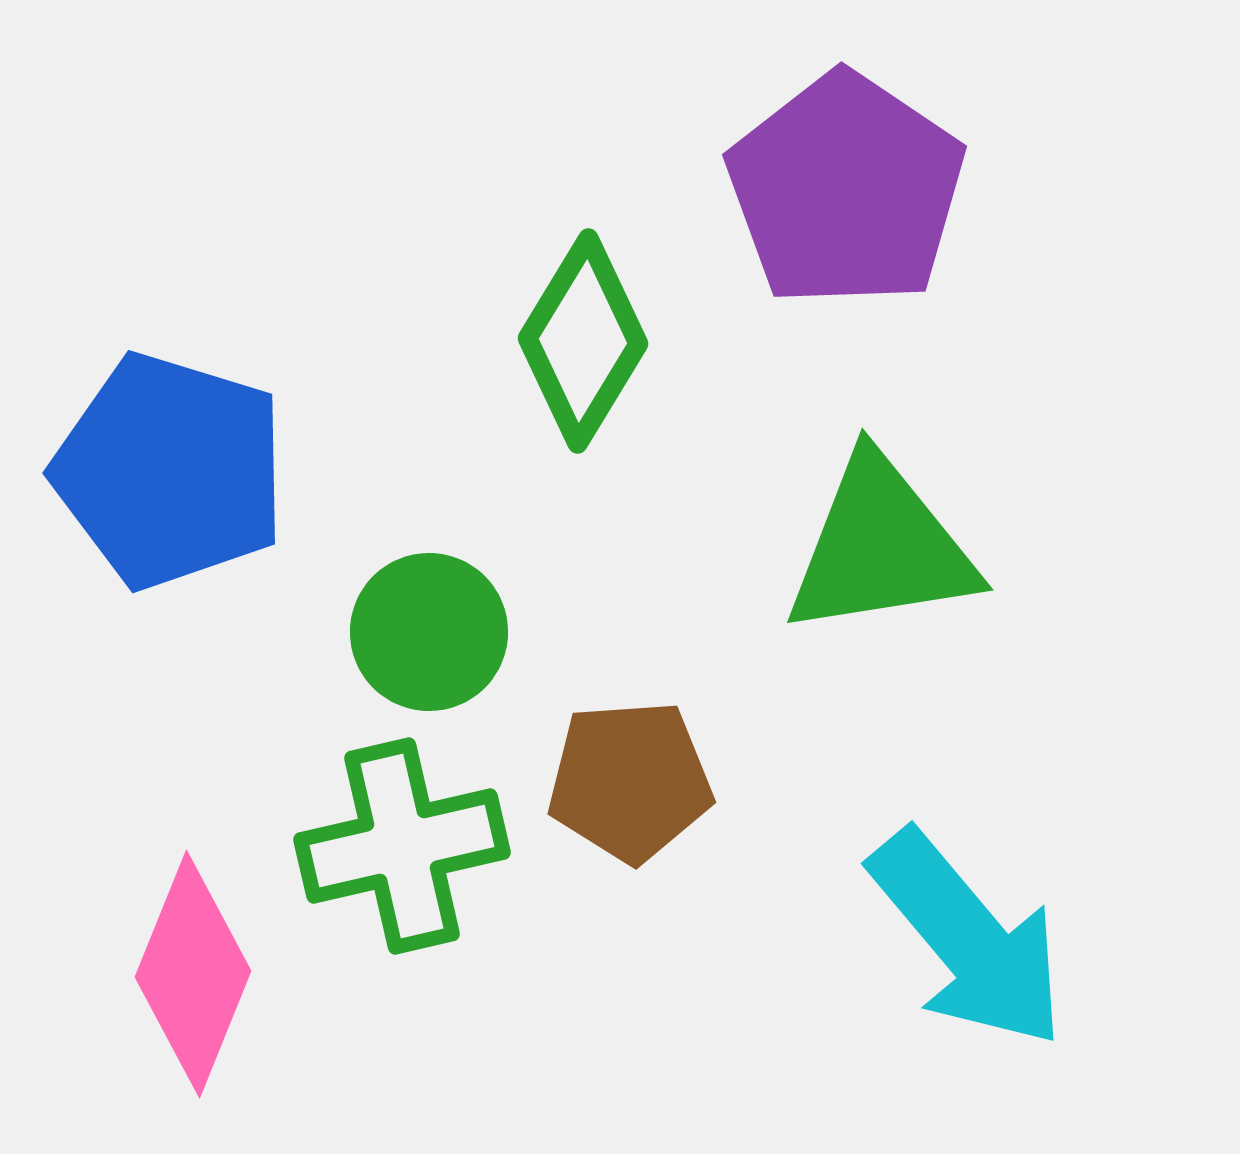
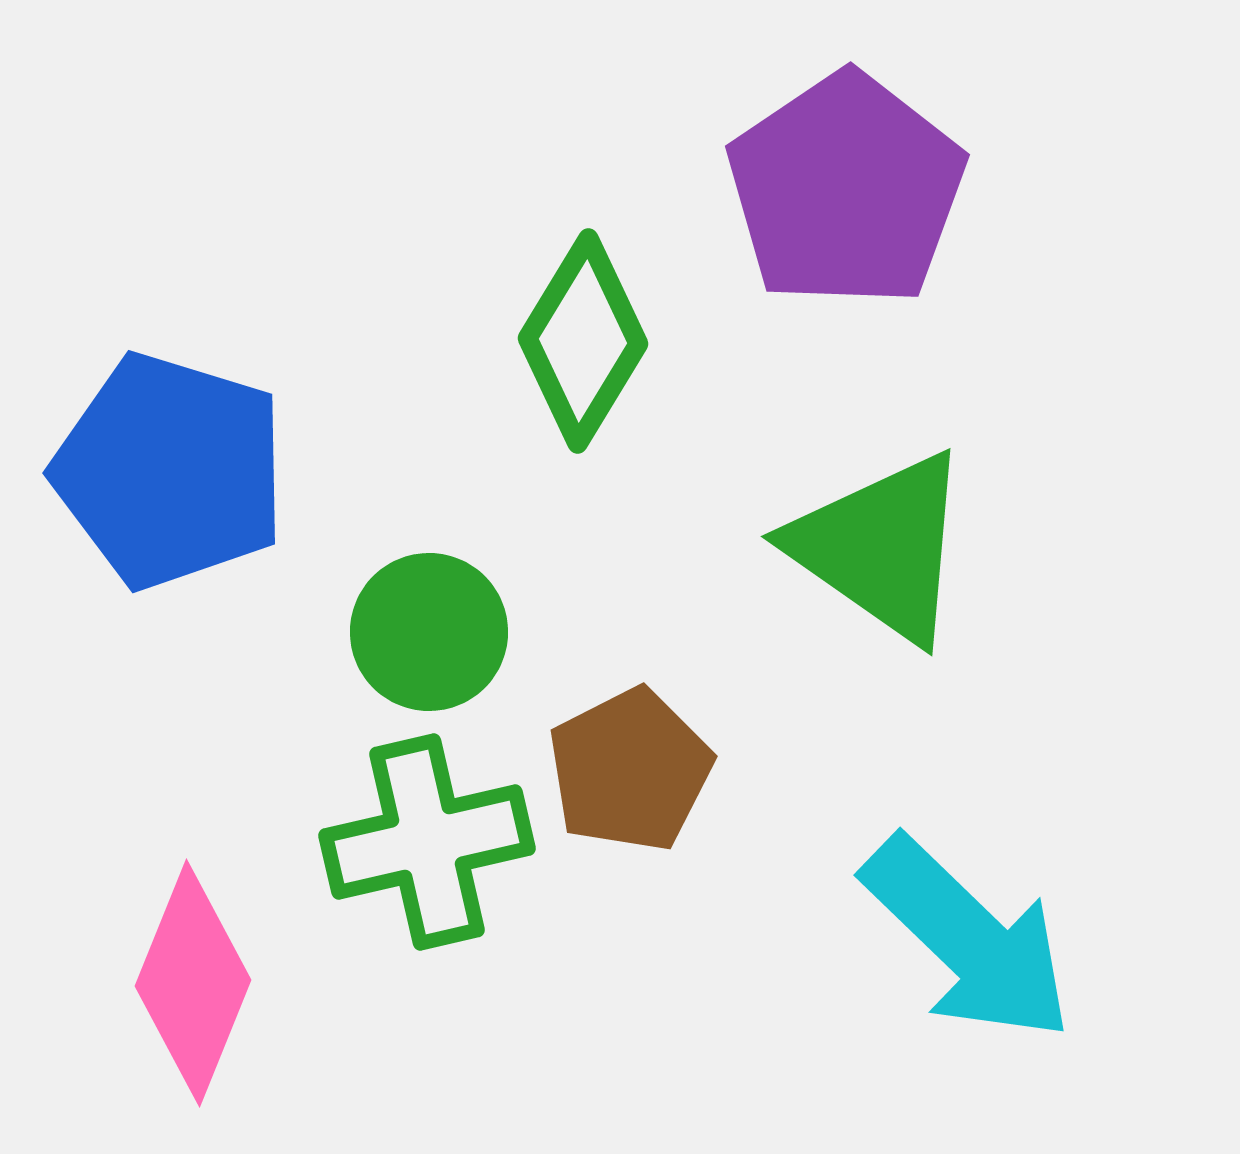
purple pentagon: rotated 4 degrees clockwise
green triangle: rotated 44 degrees clockwise
brown pentagon: moved 11 px up; rotated 23 degrees counterclockwise
green cross: moved 25 px right, 4 px up
cyan arrow: rotated 6 degrees counterclockwise
pink diamond: moved 9 px down
